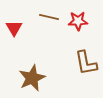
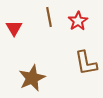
brown line: rotated 66 degrees clockwise
red star: rotated 30 degrees counterclockwise
